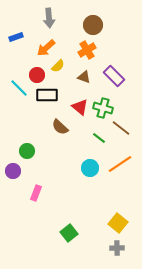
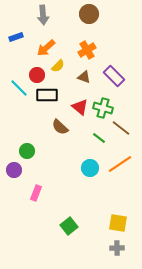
gray arrow: moved 6 px left, 3 px up
brown circle: moved 4 px left, 11 px up
purple circle: moved 1 px right, 1 px up
yellow square: rotated 30 degrees counterclockwise
green square: moved 7 px up
